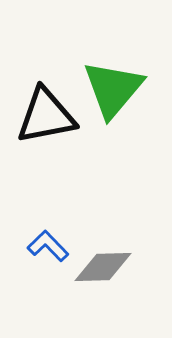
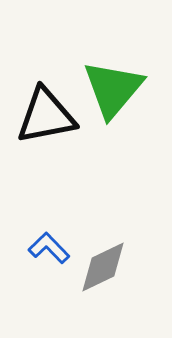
blue L-shape: moved 1 px right, 2 px down
gray diamond: rotated 24 degrees counterclockwise
